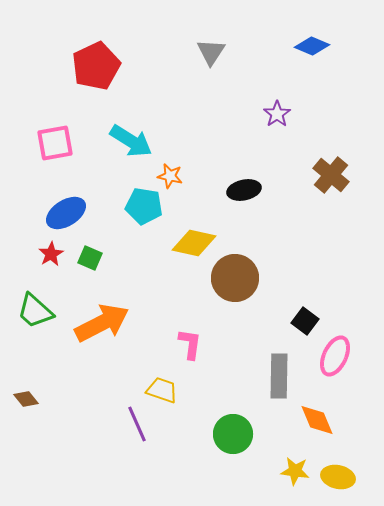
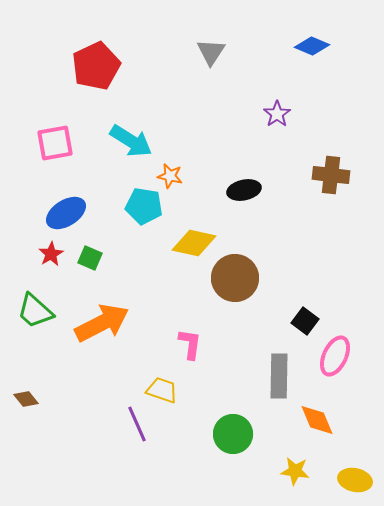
brown cross: rotated 33 degrees counterclockwise
yellow ellipse: moved 17 px right, 3 px down
